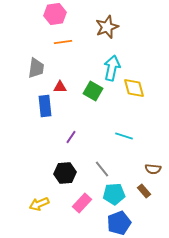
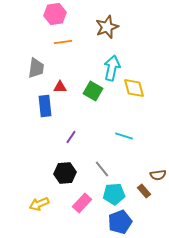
brown semicircle: moved 5 px right, 6 px down; rotated 14 degrees counterclockwise
blue pentagon: moved 1 px right, 1 px up
